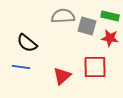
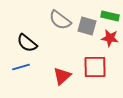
gray semicircle: moved 3 px left, 4 px down; rotated 140 degrees counterclockwise
blue line: rotated 24 degrees counterclockwise
